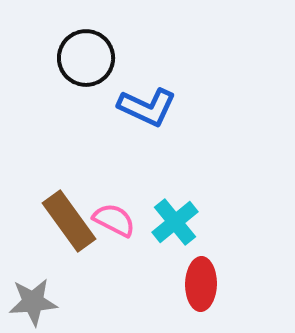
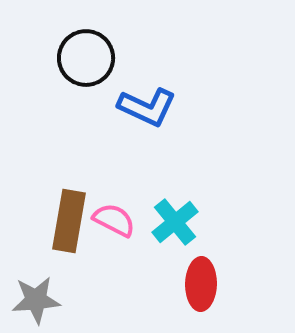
brown rectangle: rotated 46 degrees clockwise
gray star: moved 3 px right, 2 px up
